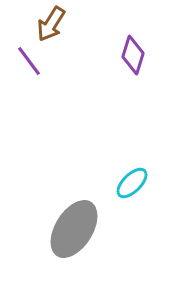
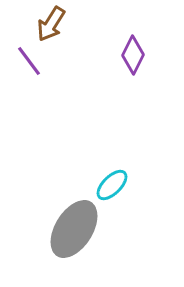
purple diamond: rotated 9 degrees clockwise
cyan ellipse: moved 20 px left, 2 px down
